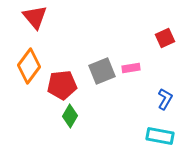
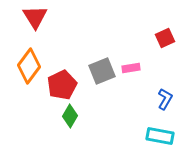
red triangle: rotated 8 degrees clockwise
red pentagon: rotated 20 degrees counterclockwise
